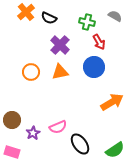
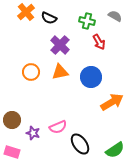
green cross: moved 1 px up
blue circle: moved 3 px left, 10 px down
purple star: rotated 24 degrees counterclockwise
